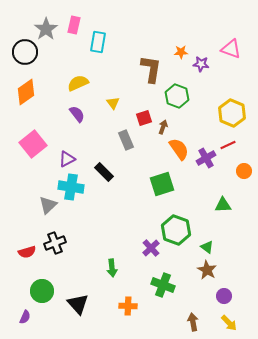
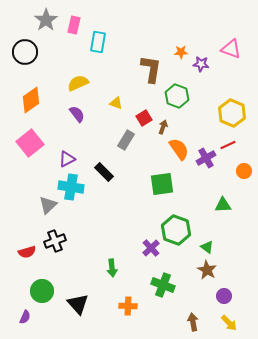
gray star at (46, 29): moved 9 px up
orange diamond at (26, 92): moved 5 px right, 8 px down
yellow triangle at (113, 103): moved 3 px right; rotated 32 degrees counterclockwise
red square at (144, 118): rotated 14 degrees counterclockwise
gray rectangle at (126, 140): rotated 54 degrees clockwise
pink square at (33, 144): moved 3 px left, 1 px up
green square at (162, 184): rotated 10 degrees clockwise
black cross at (55, 243): moved 2 px up
